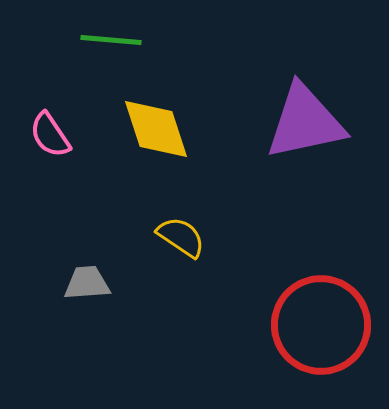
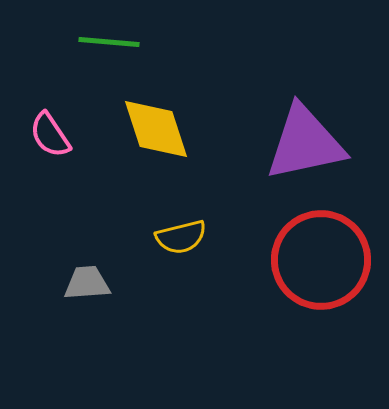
green line: moved 2 px left, 2 px down
purple triangle: moved 21 px down
yellow semicircle: rotated 132 degrees clockwise
red circle: moved 65 px up
